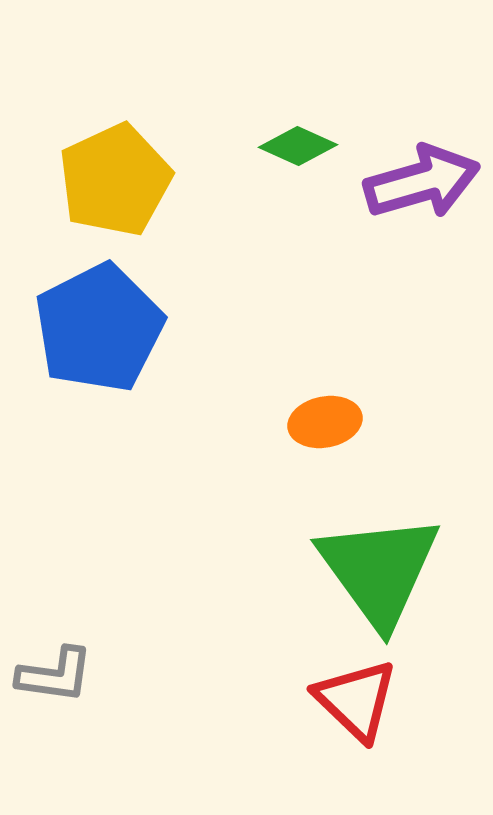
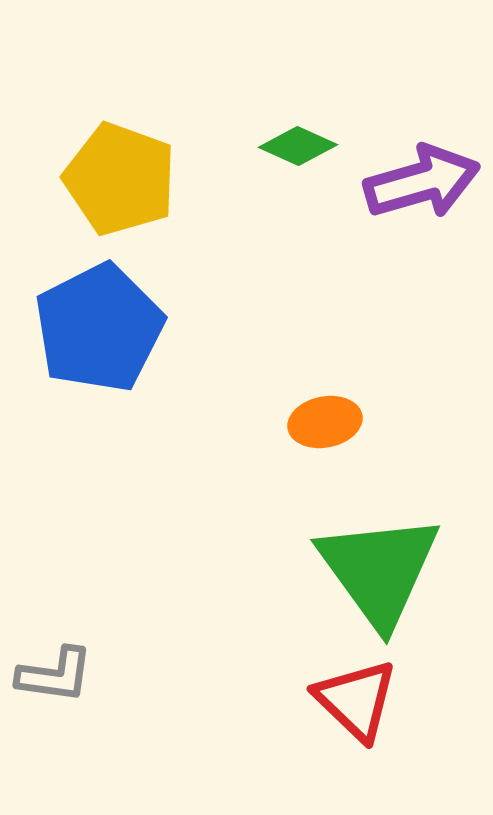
yellow pentagon: moved 5 px right, 1 px up; rotated 27 degrees counterclockwise
